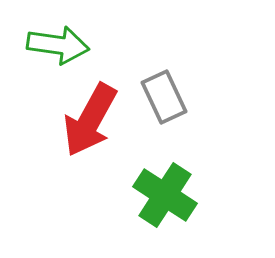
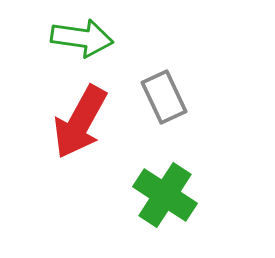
green arrow: moved 24 px right, 7 px up
red arrow: moved 10 px left, 2 px down
